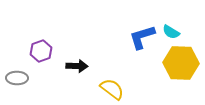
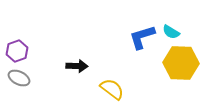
purple hexagon: moved 24 px left
gray ellipse: moved 2 px right; rotated 25 degrees clockwise
